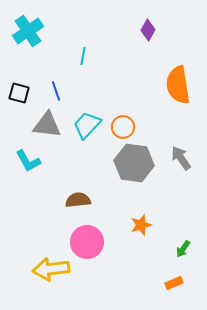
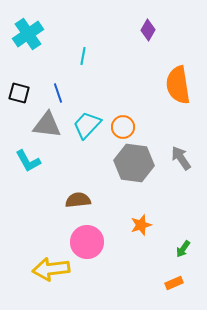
cyan cross: moved 3 px down
blue line: moved 2 px right, 2 px down
